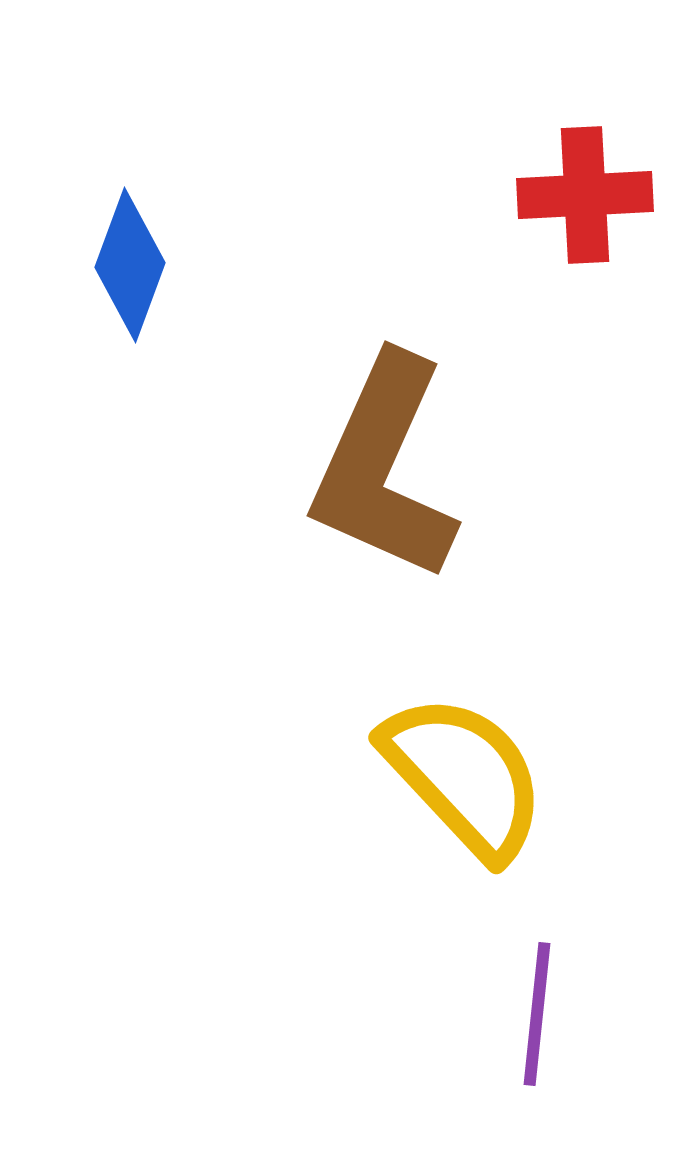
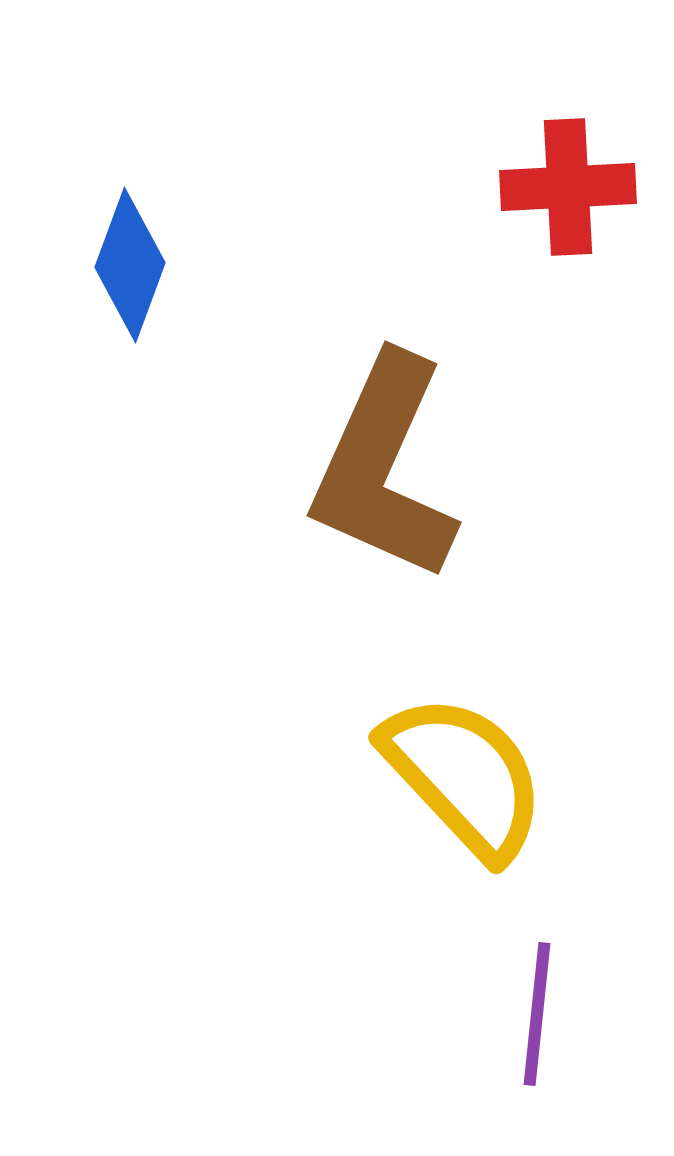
red cross: moved 17 px left, 8 px up
